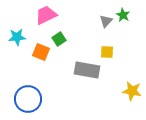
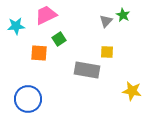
cyan star: moved 1 px left, 11 px up
orange square: moved 2 px left, 1 px down; rotated 18 degrees counterclockwise
